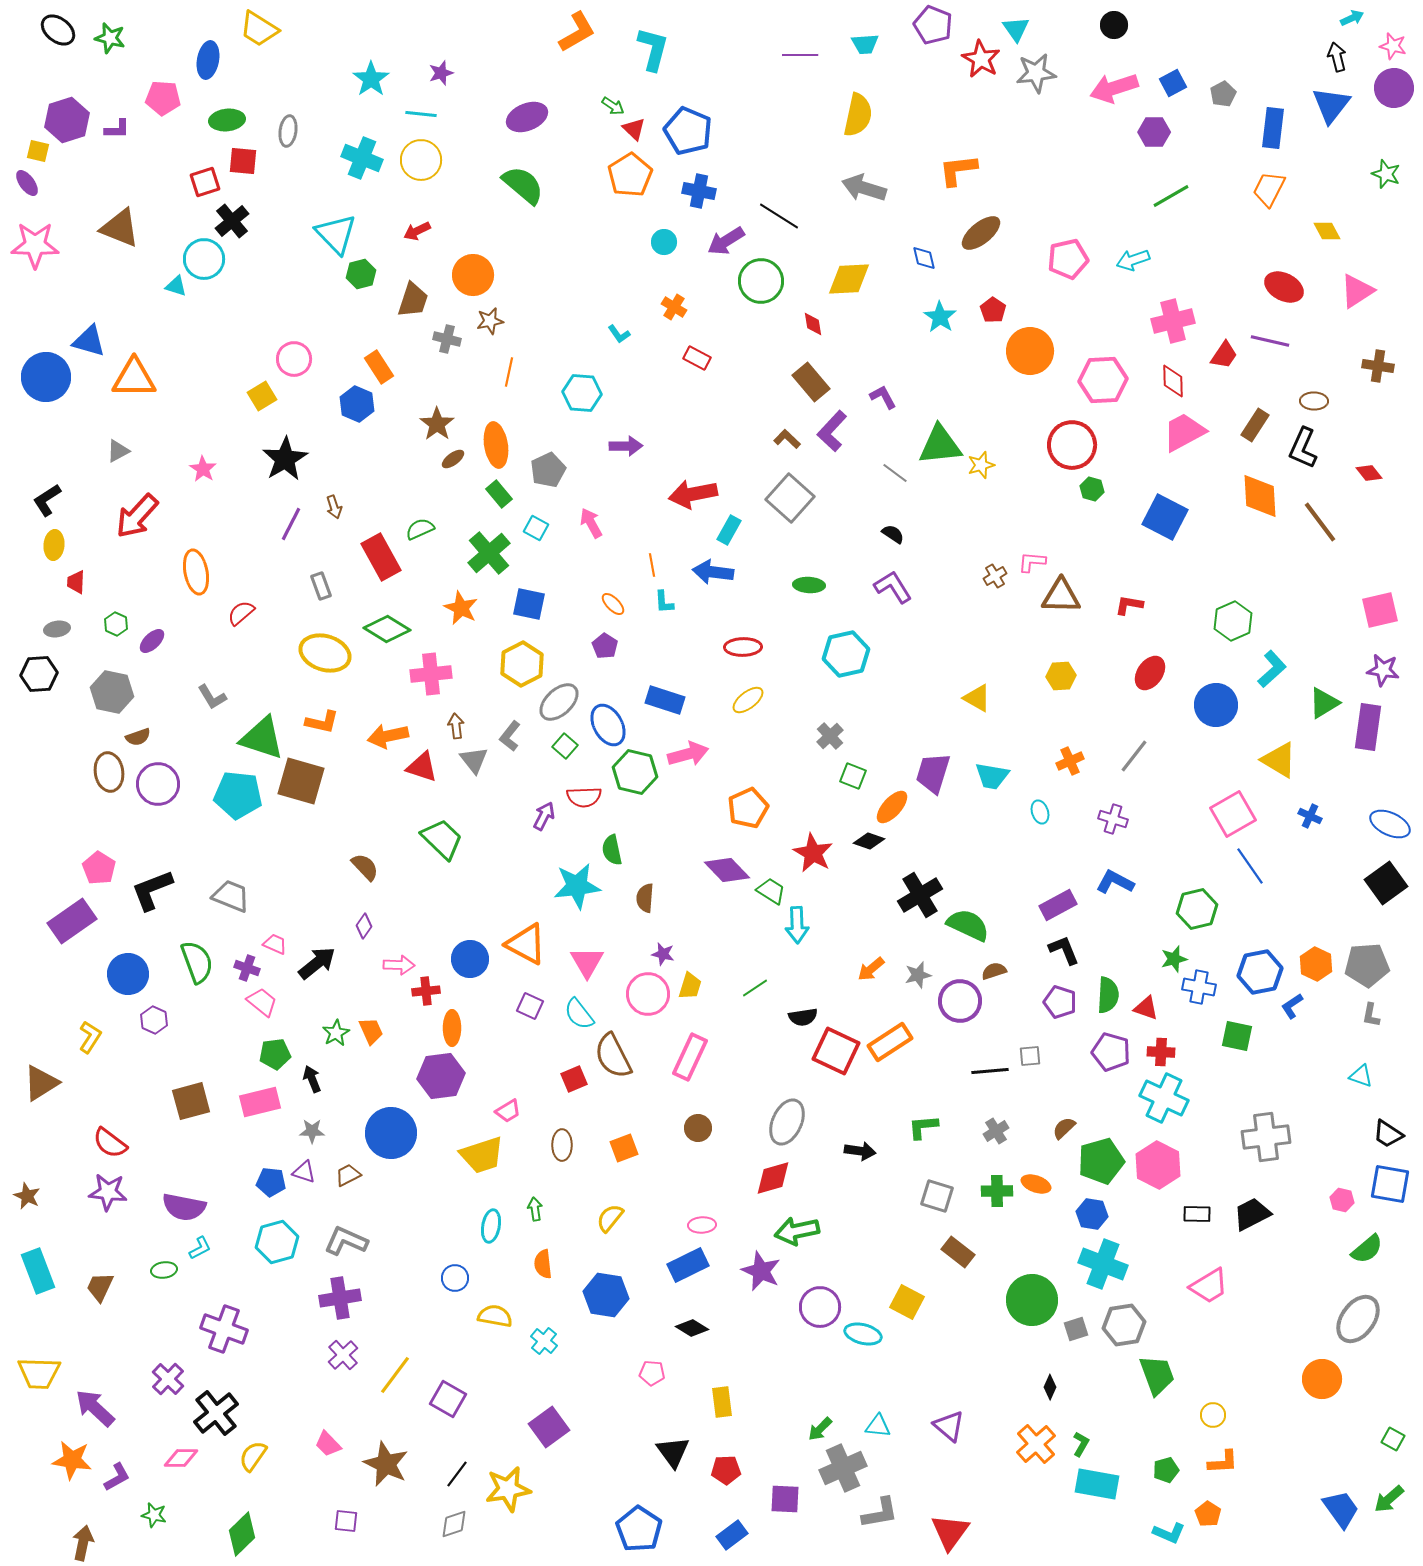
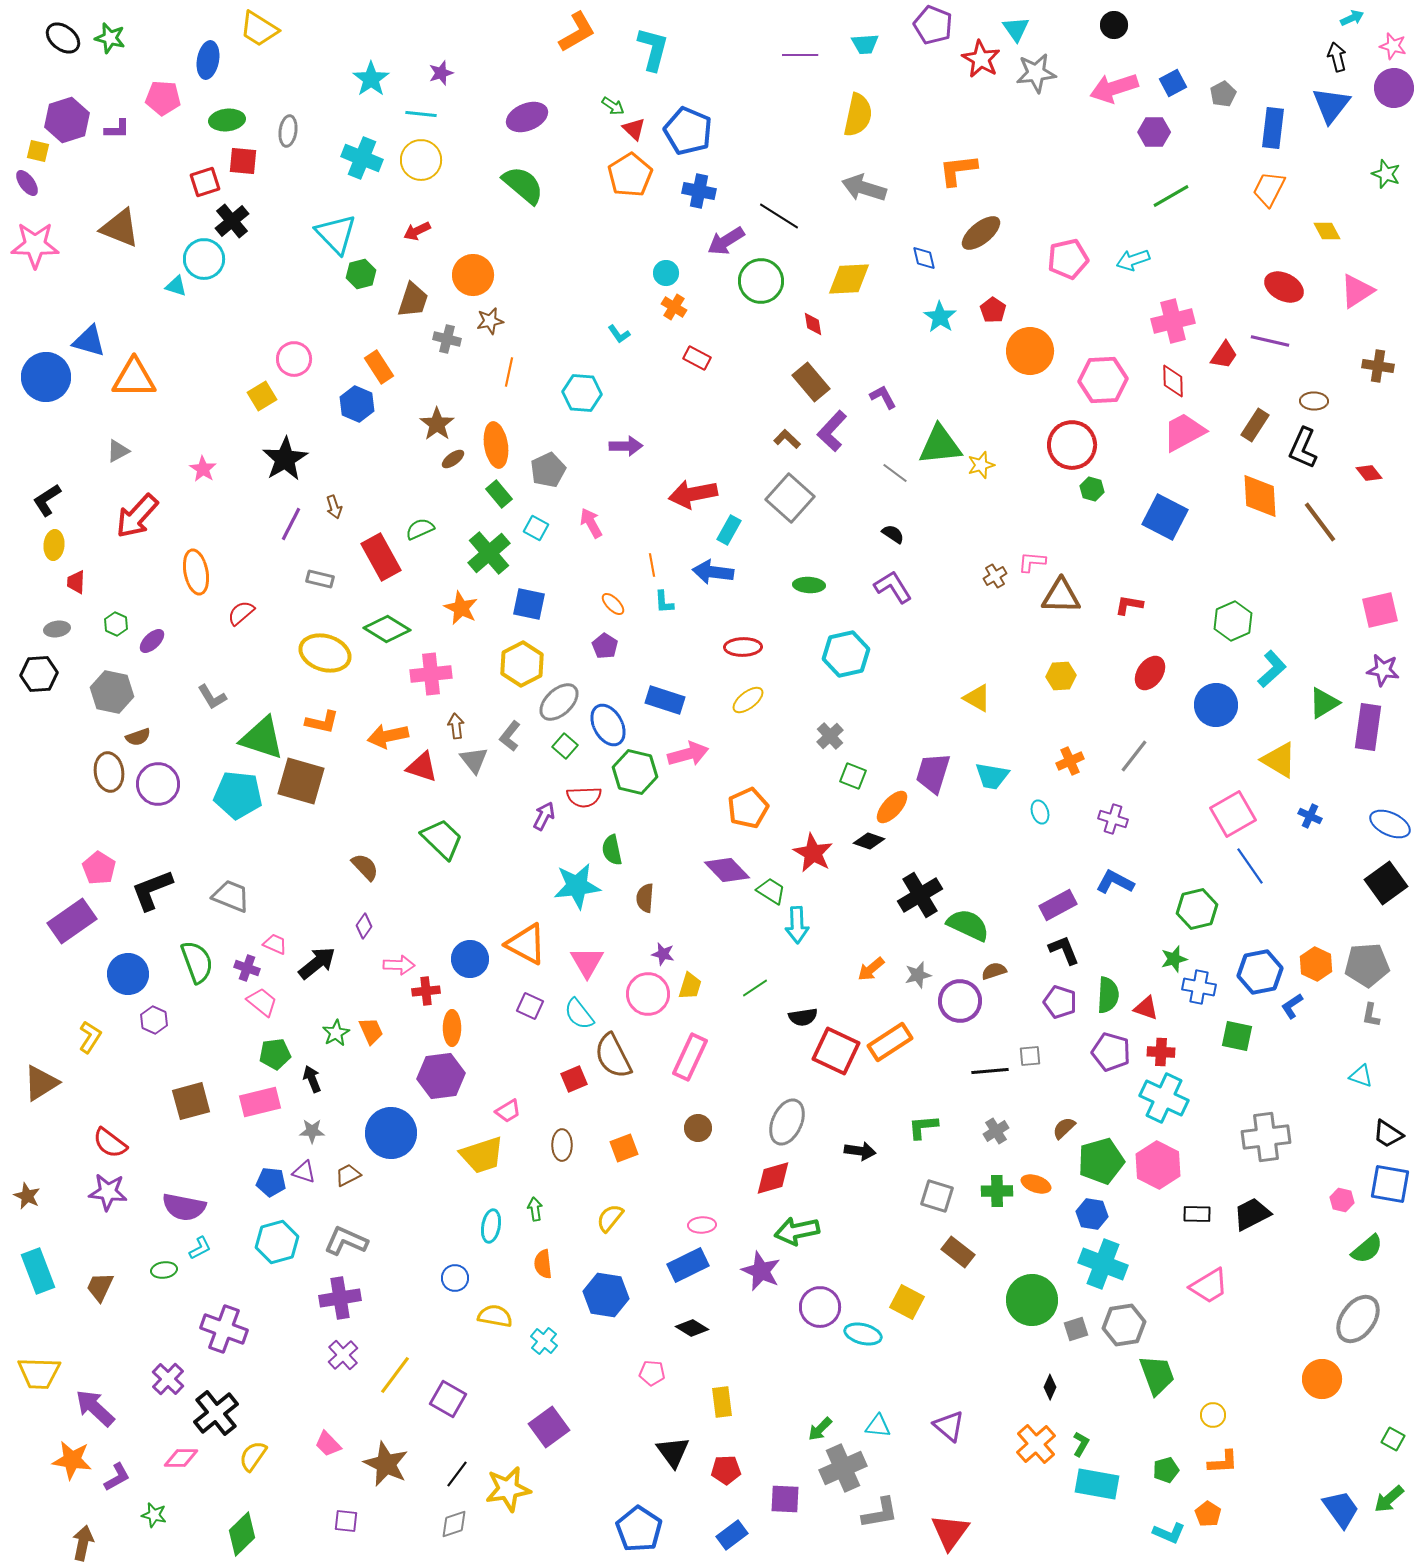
black ellipse at (58, 30): moved 5 px right, 8 px down
cyan circle at (664, 242): moved 2 px right, 31 px down
gray rectangle at (321, 586): moved 1 px left, 7 px up; rotated 56 degrees counterclockwise
